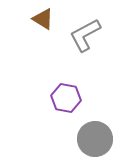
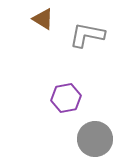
gray L-shape: moved 2 px right; rotated 39 degrees clockwise
purple hexagon: rotated 20 degrees counterclockwise
